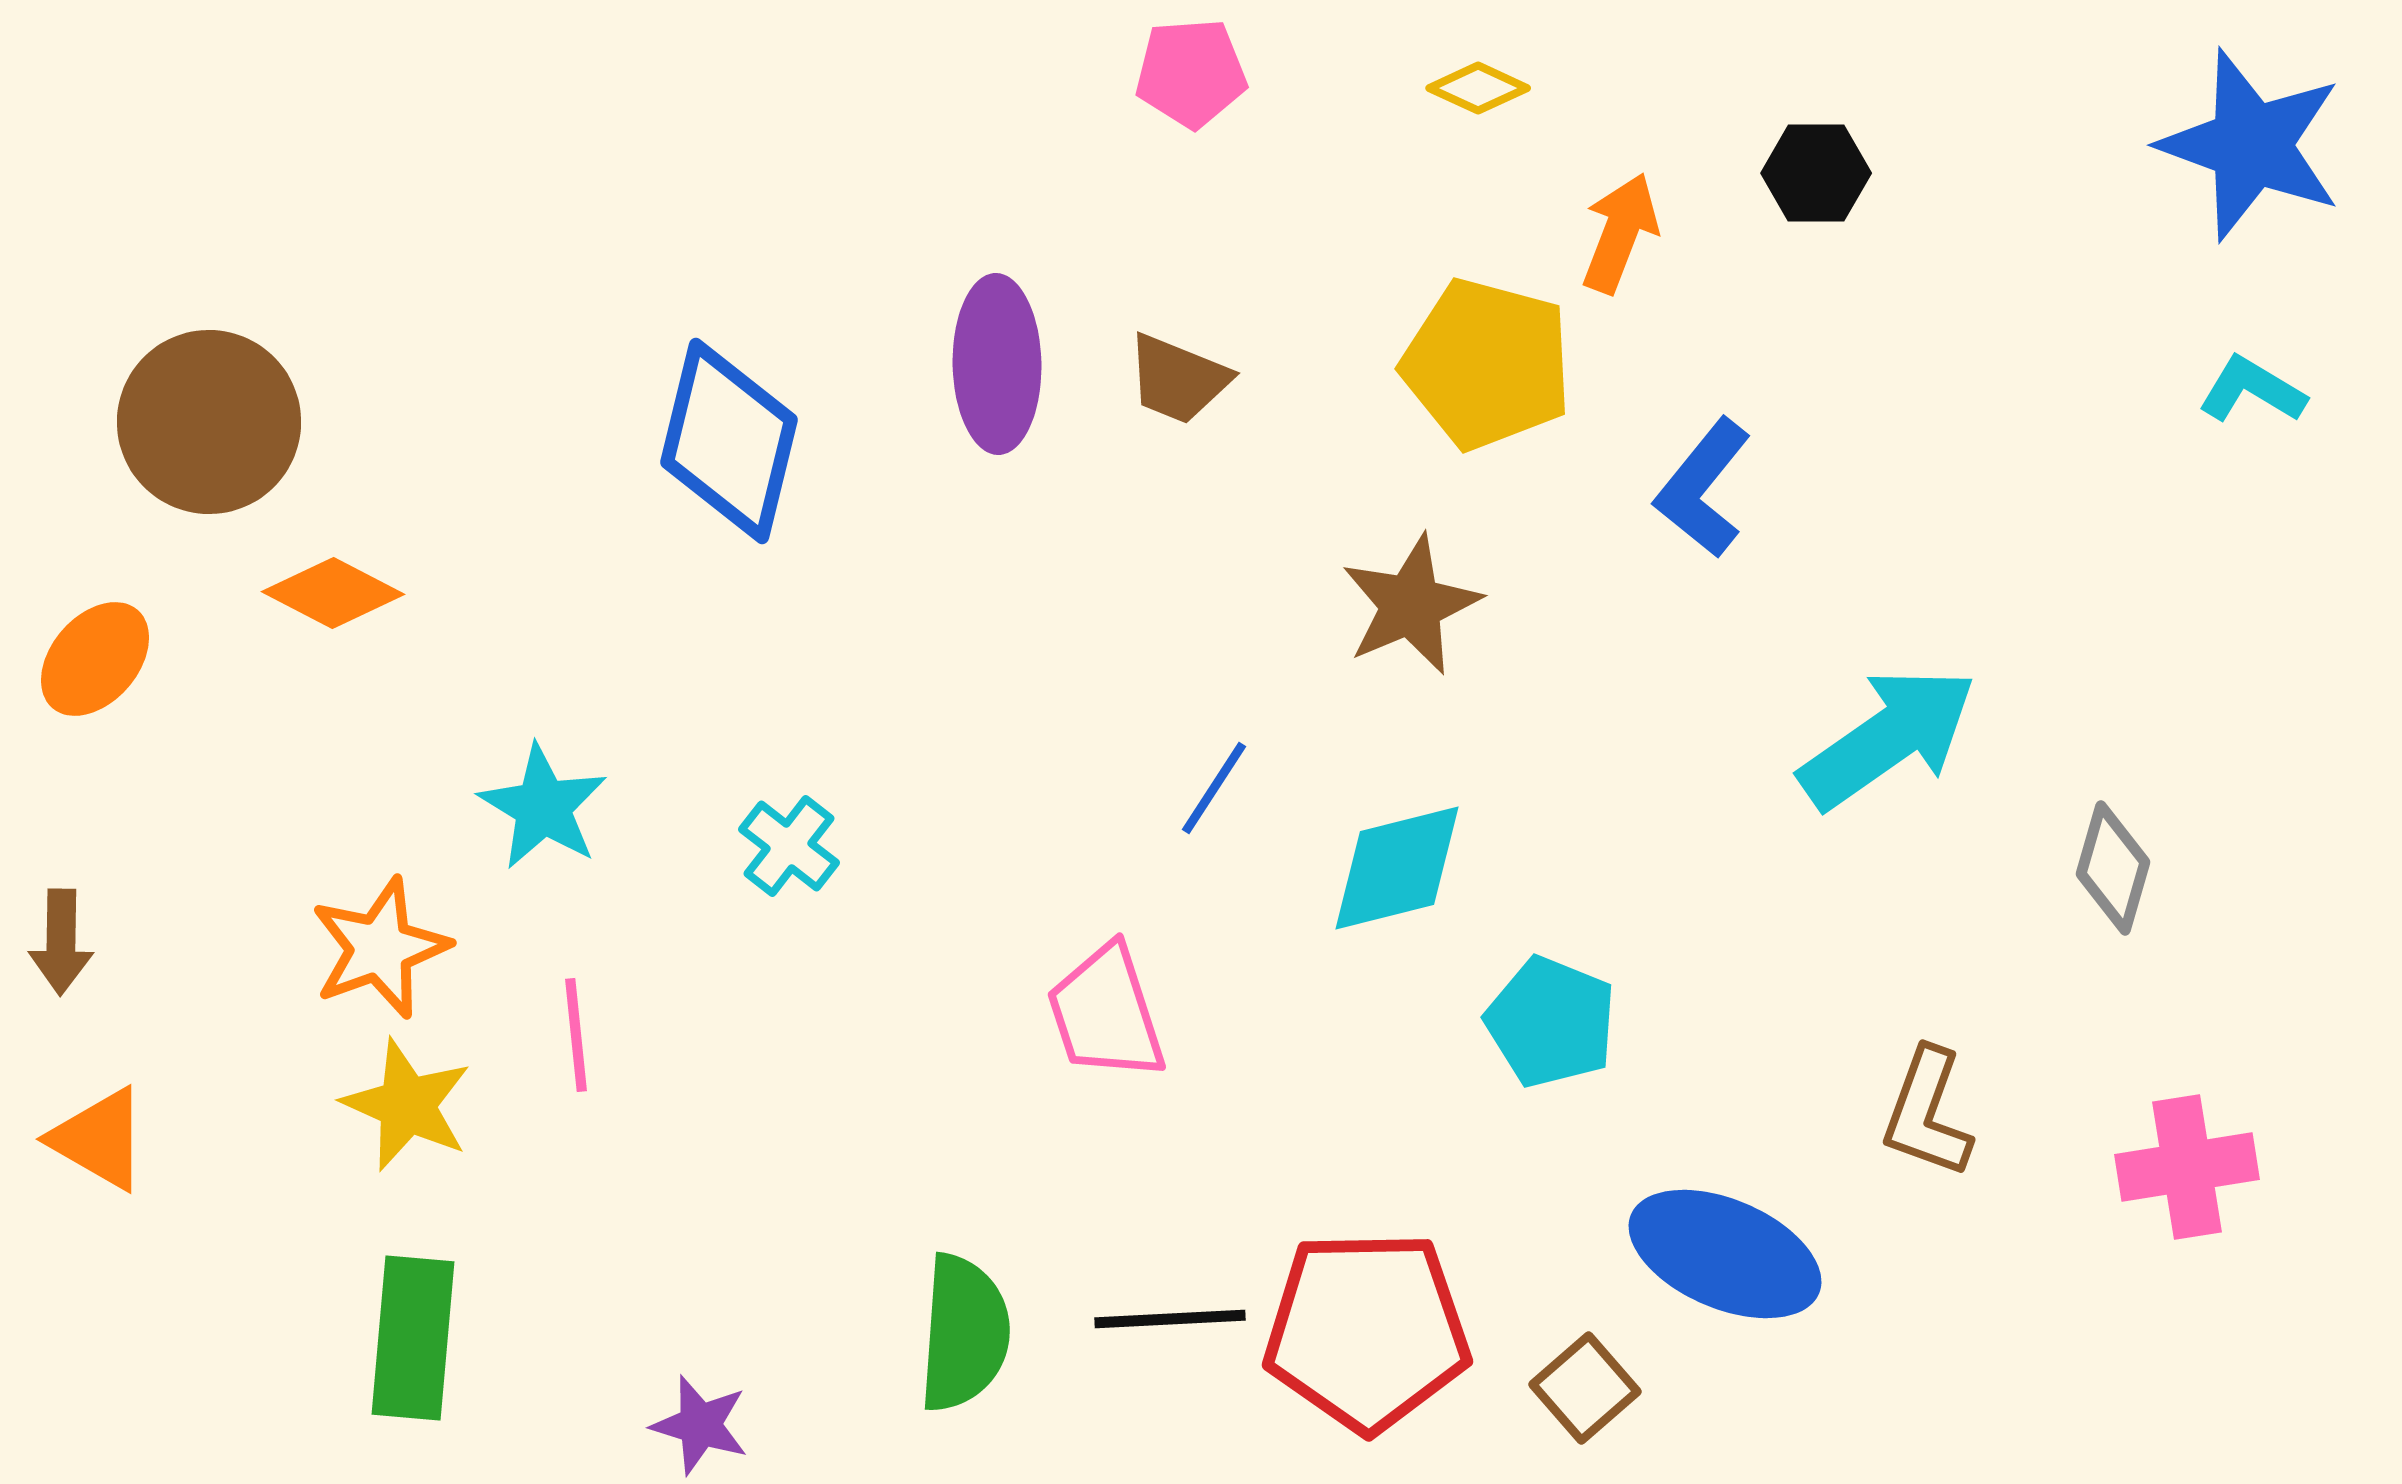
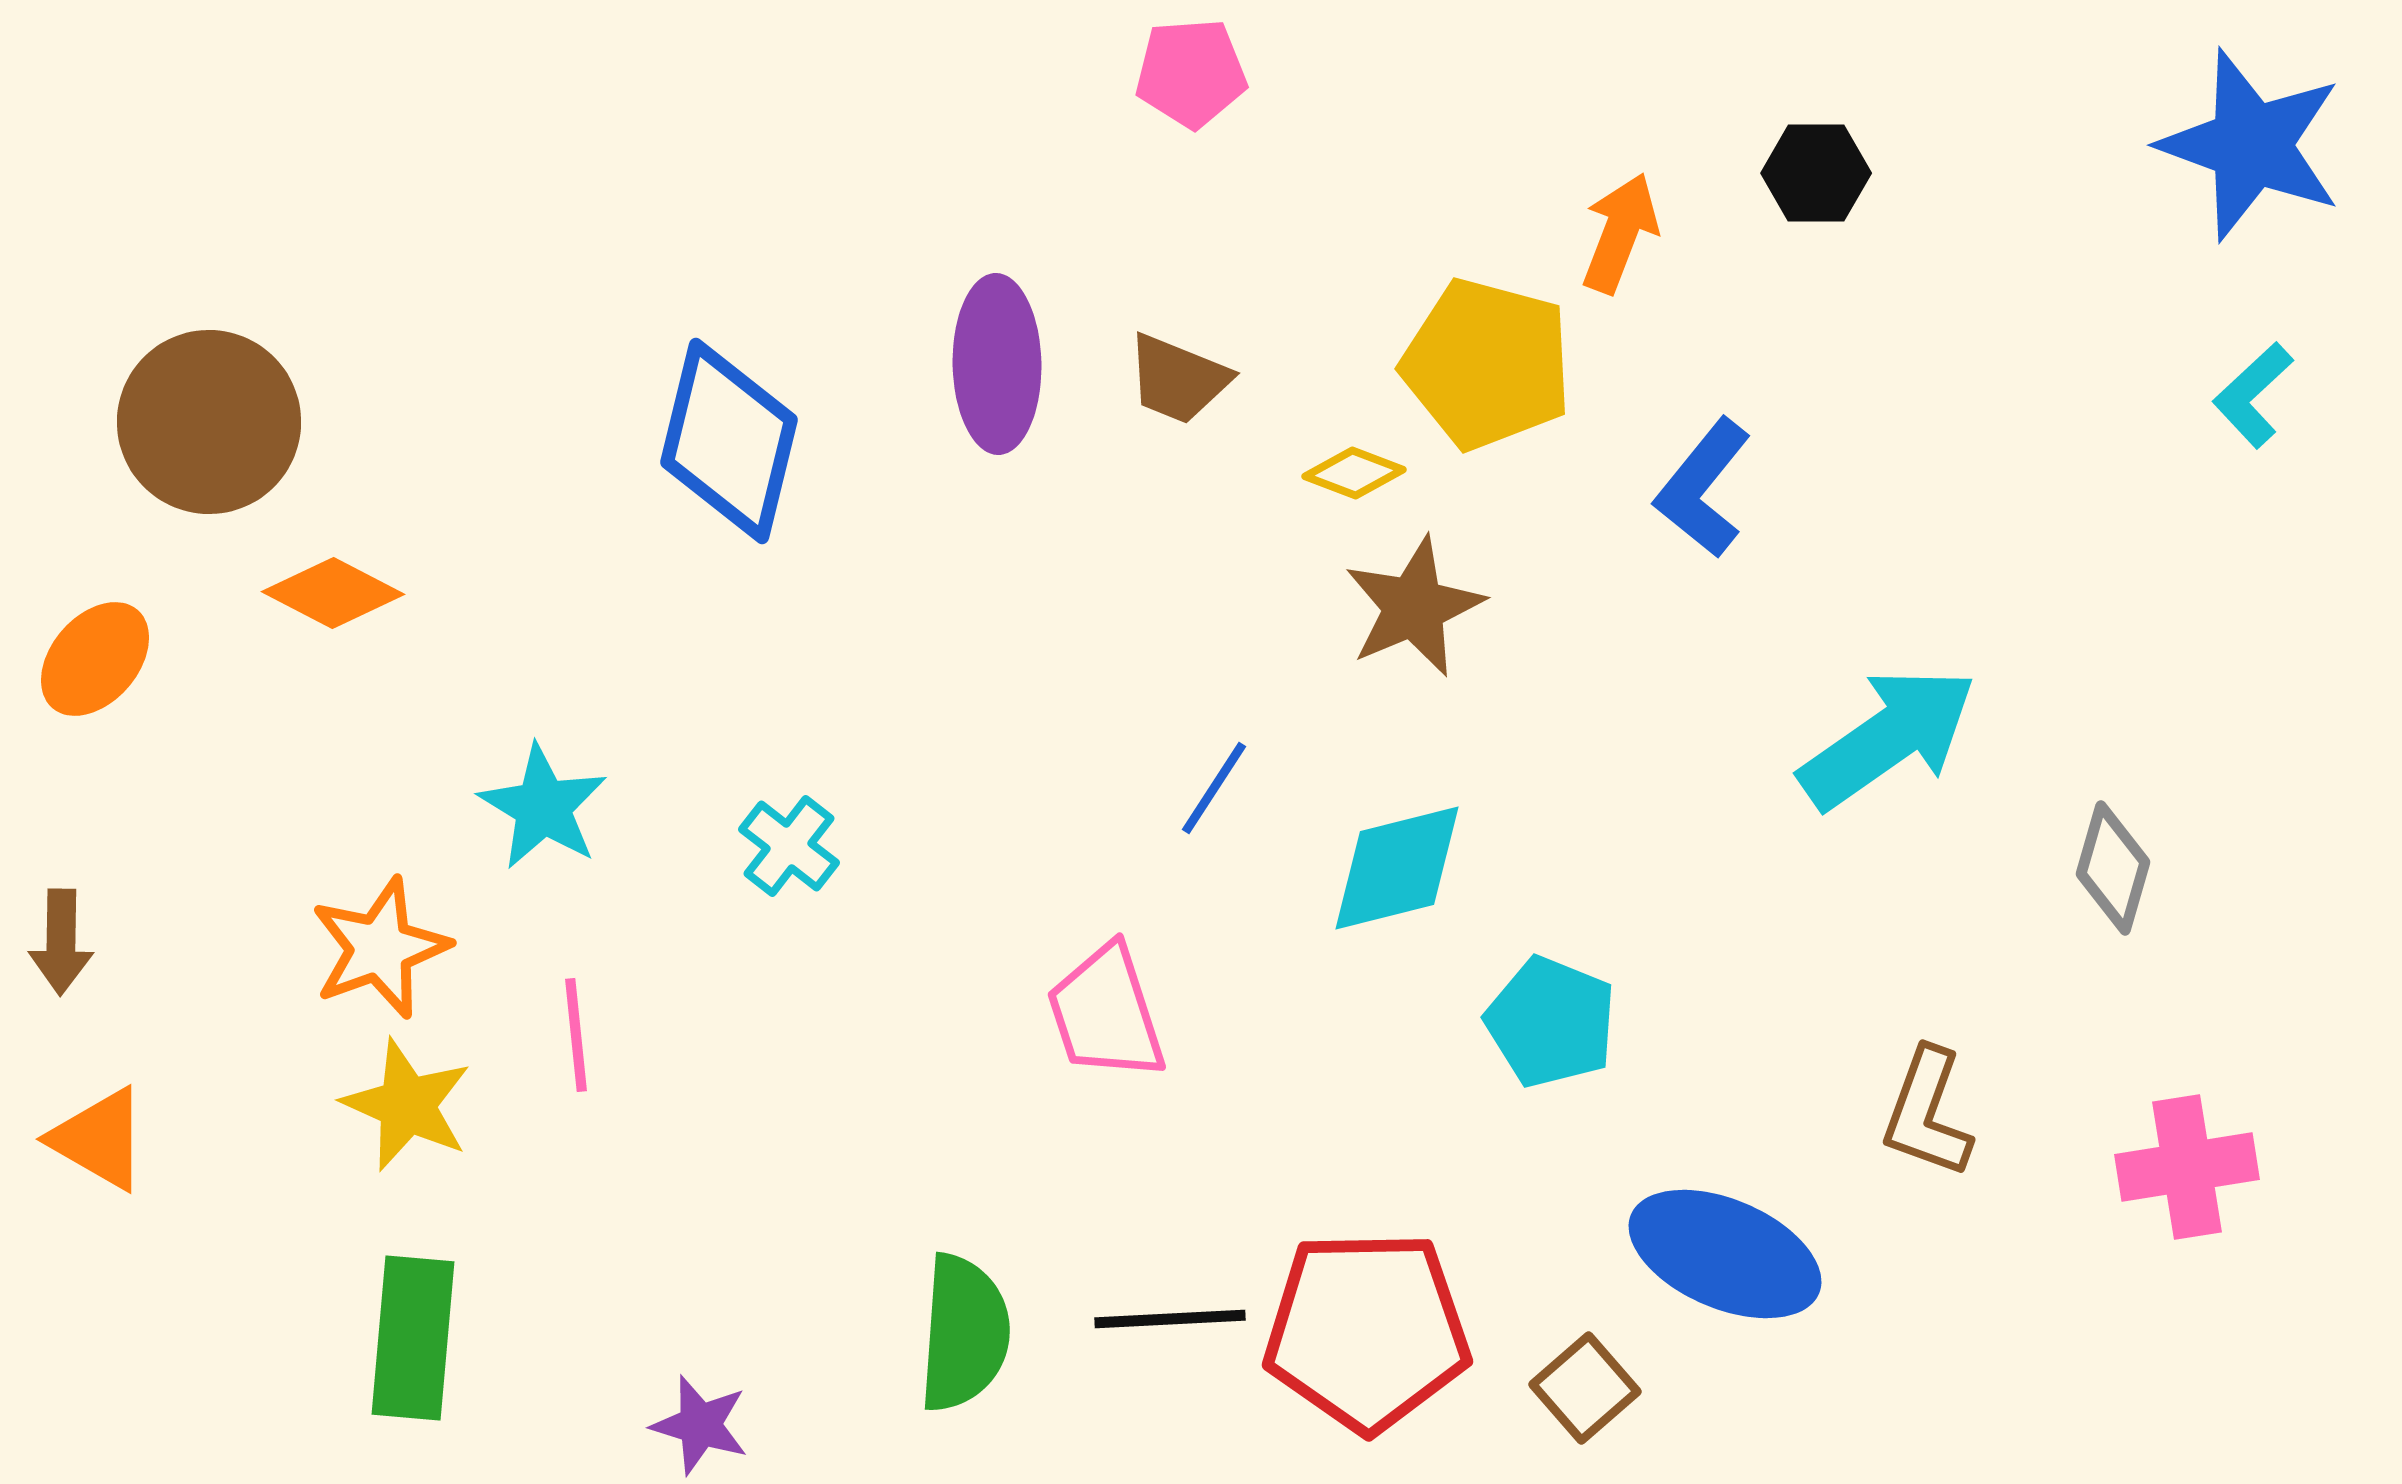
yellow diamond: moved 124 px left, 385 px down; rotated 4 degrees counterclockwise
cyan L-shape: moved 1 px right, 5 px down; rotated 74 degrees counterclockwise
brown star: moved 3 px right, 2 px down
